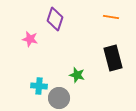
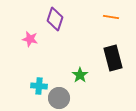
green star: moved 3 px right; rotated 21 degrees clockwise
